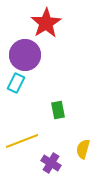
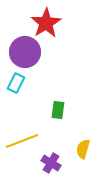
purple circle: moved 3 px up
green rectangle: rotated 18 degrees clockwise
